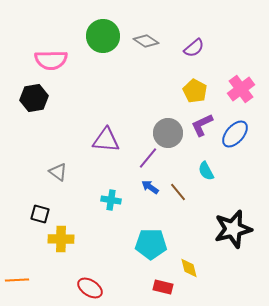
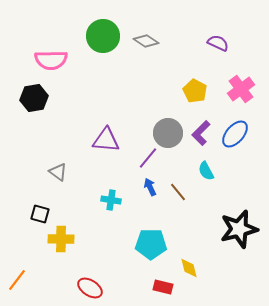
purple semicircle: moved 24 px right, 5 px up; rotated 115 degrees counterclockwise
purple L-shape: moved 1 px left, 8 px down; rotated 20 degrees counterclockwise
blue arrow: rotated 30 degrees clockwise
black star: moved 6 px right
orange line: rotated 50 degrees counterclockwise
